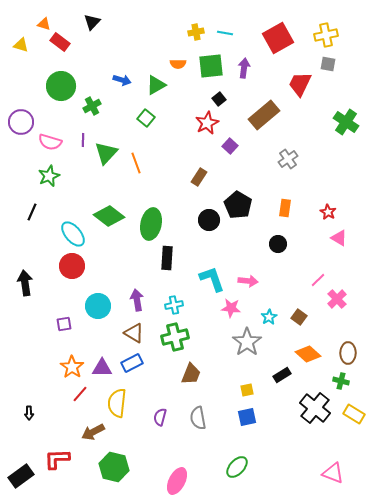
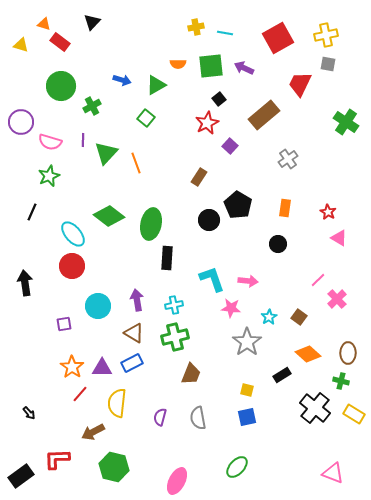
yellow cross at (196, 32): moved 5 px up
purple arrow at (244, 68): rotated 72 degrees counterclockwise
yellow square at (247, 390): rotated 24 degrees clockwise
black arrow at (29, 413): rotated 40 degrees counterclockwise
